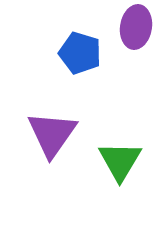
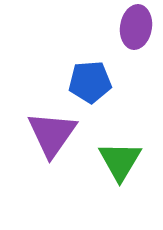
blue pentagon: moved 10 px right, 29 px down; rotated 21 degrees counterclockwise
